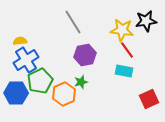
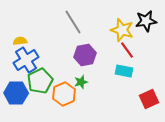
yellow star: rotated 10 degrees clockwise
